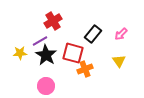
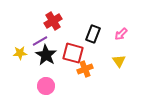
black rectangle: rotated 18 degrees counterclockwise
